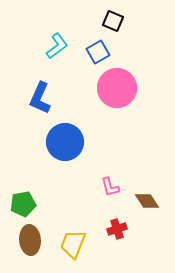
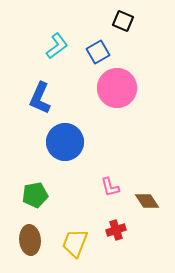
black square: moved 10 px right
green pentagon: moved 12 px right, 9 px up
red cross: moved 1 px left, 1 px down
yellow trapezoid: moved 2 px right, 1 px up
